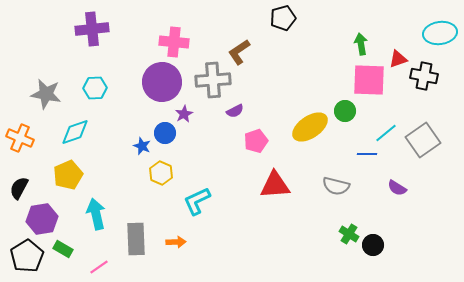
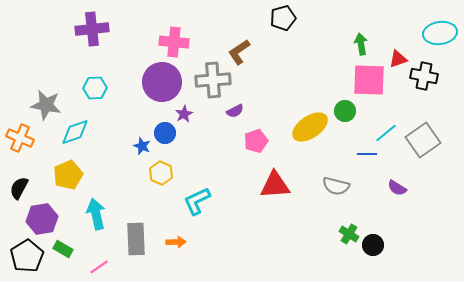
gray star at (46, 94): moved 11 px down
